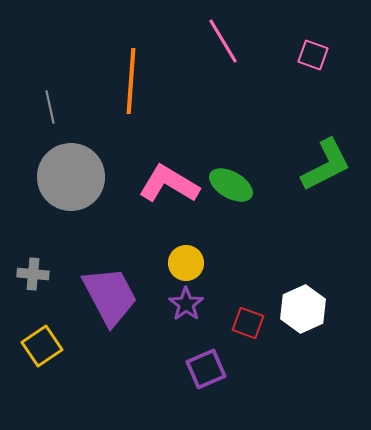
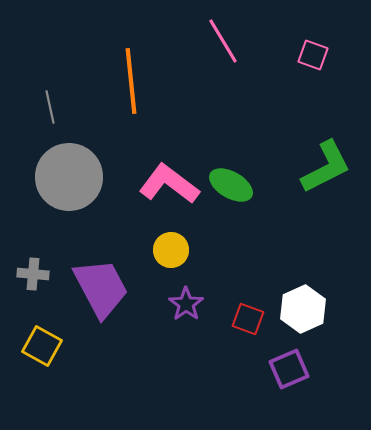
orange line: rotated 10 degrees counterclockwise
green L-shape: moved 2 px down
gray circle: moved 2 px left
pink L-shape: rotated 6 degrees clockwise
yellow circle: moved 15 px left, 13 px up
purple trapezoid: moved 9 px left, 8 px up
red square: moved 4 px up
yellow square: rotated 27 degrees counterclockwise
purple square: moved 83 px right
